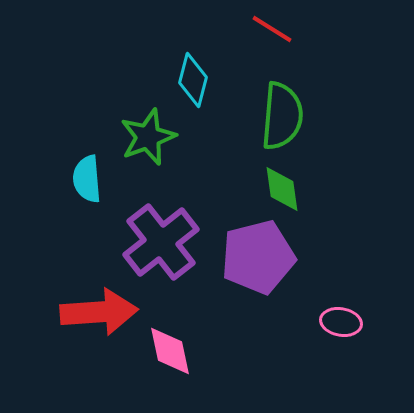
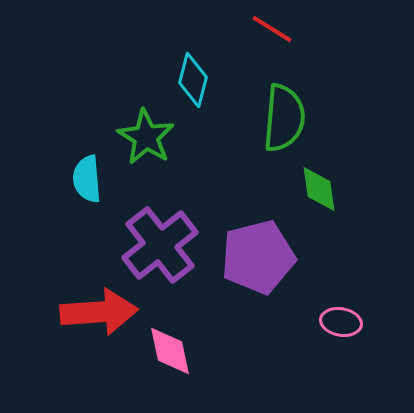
green semicircle: moved 2 px right, 2 px down
green star: moved 2 px left; rotated 20 degrees counterclockwise
green diamond: moved 37 px right
purple cross: moved 1 px left, 3 px down
